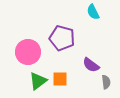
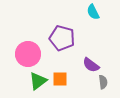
pink circle: moved 2 px down
gray semicircle: moved 3 px left
